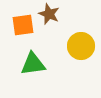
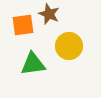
yellow circle: moved 12 px left
